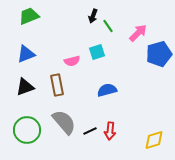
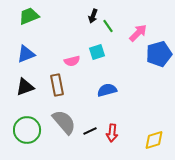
red arrow: moved 2 px right, 2 px down
